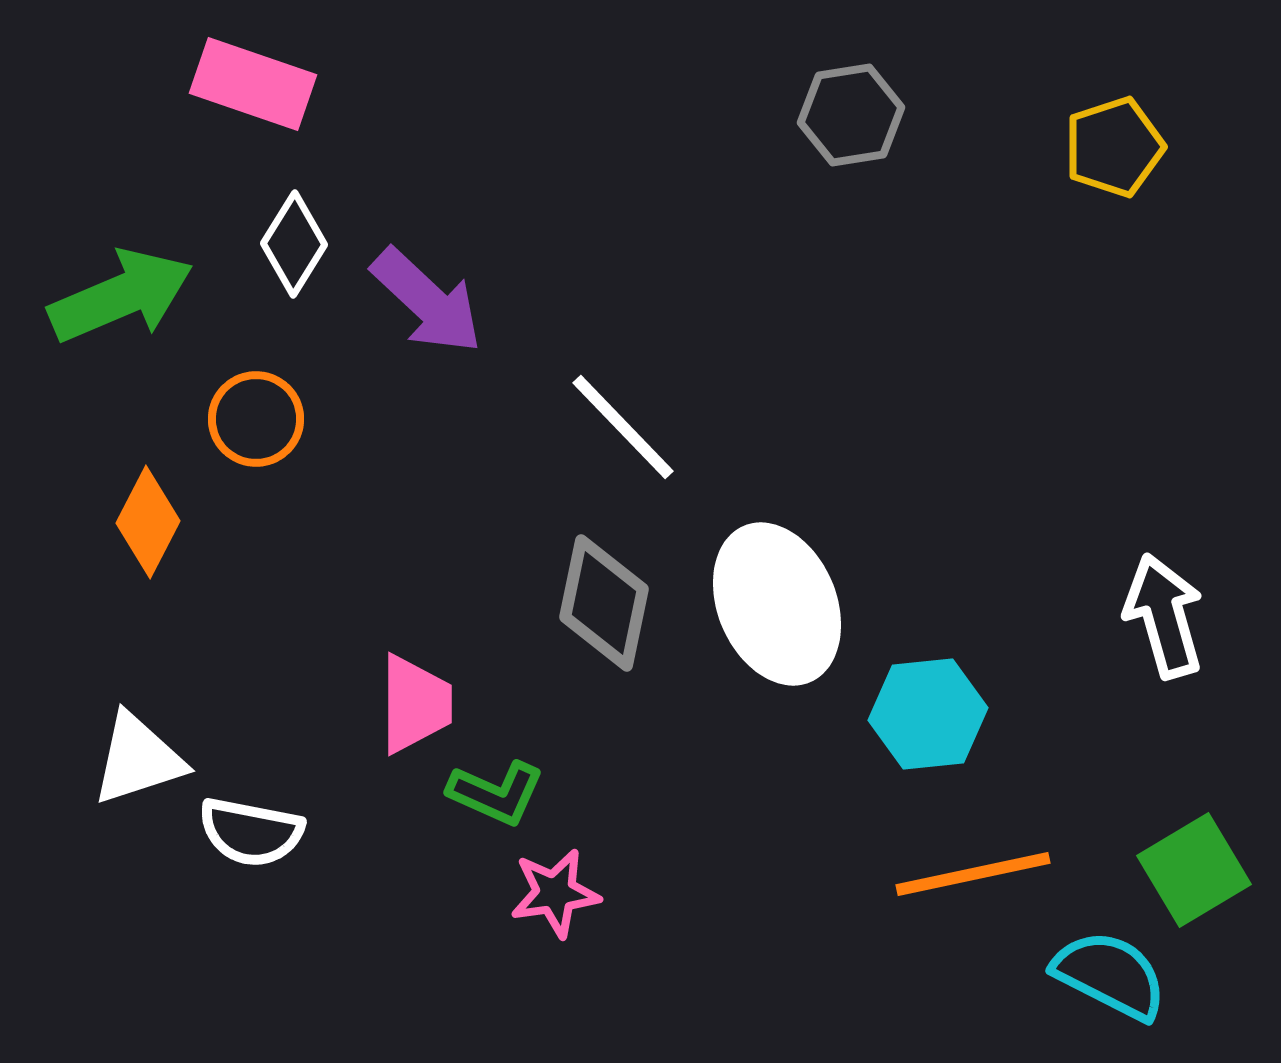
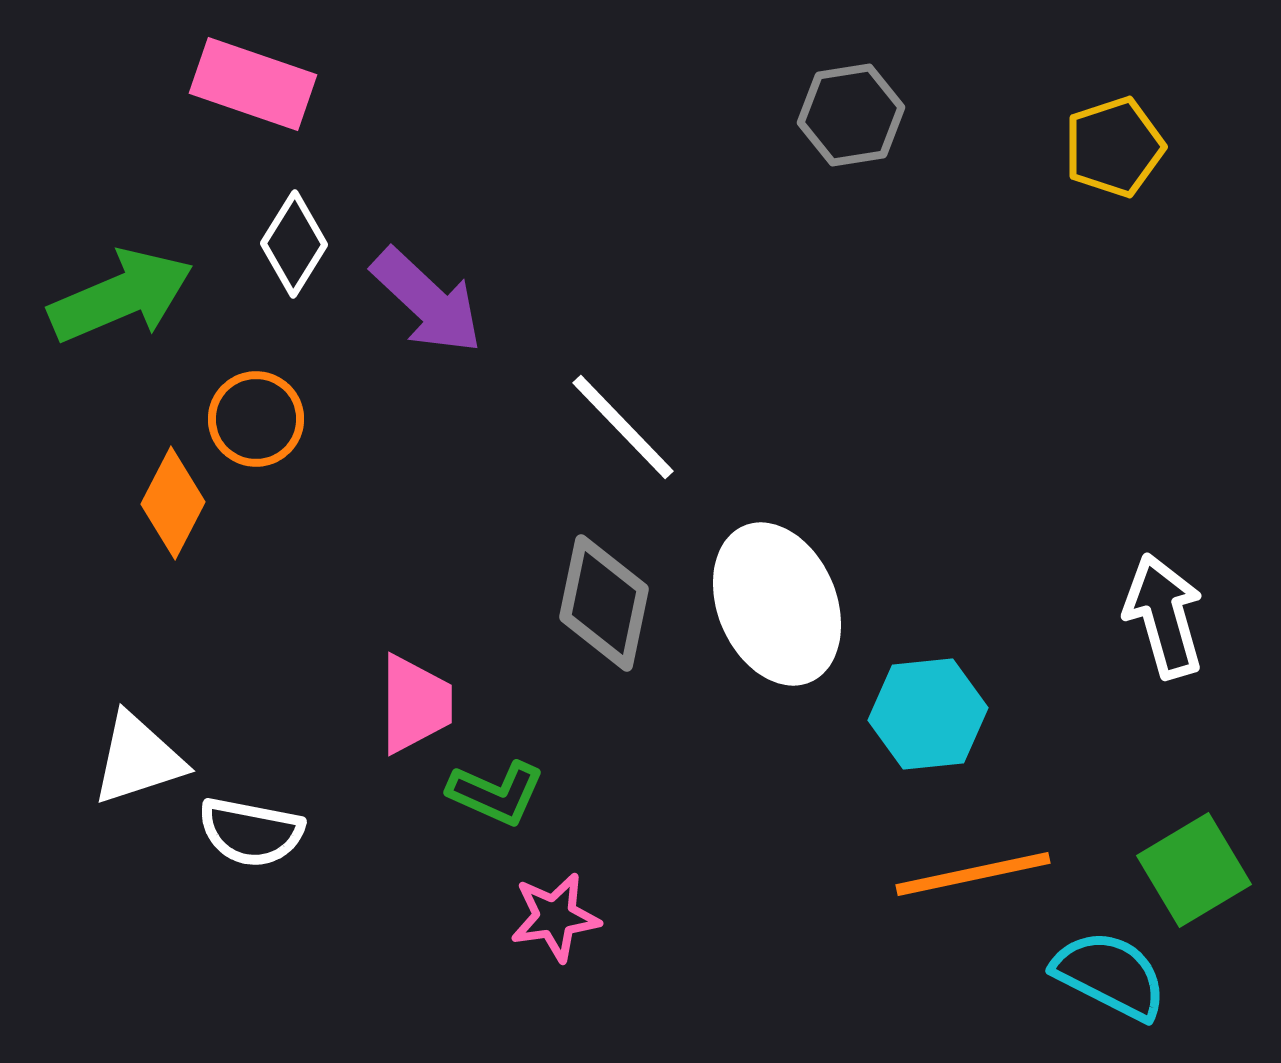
orange diamond: moved 25 px right, 19 px up
pink star: moved 24 px down
